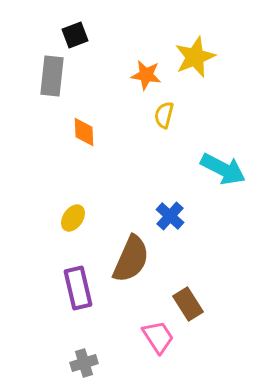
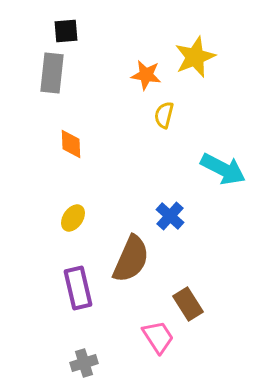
black square: moved 9 px left, 4 px up; rotated 16 degrees clockwise
gray rectangle: moved 3 px up
orange diamond: moved 13 px left, 12 px down
